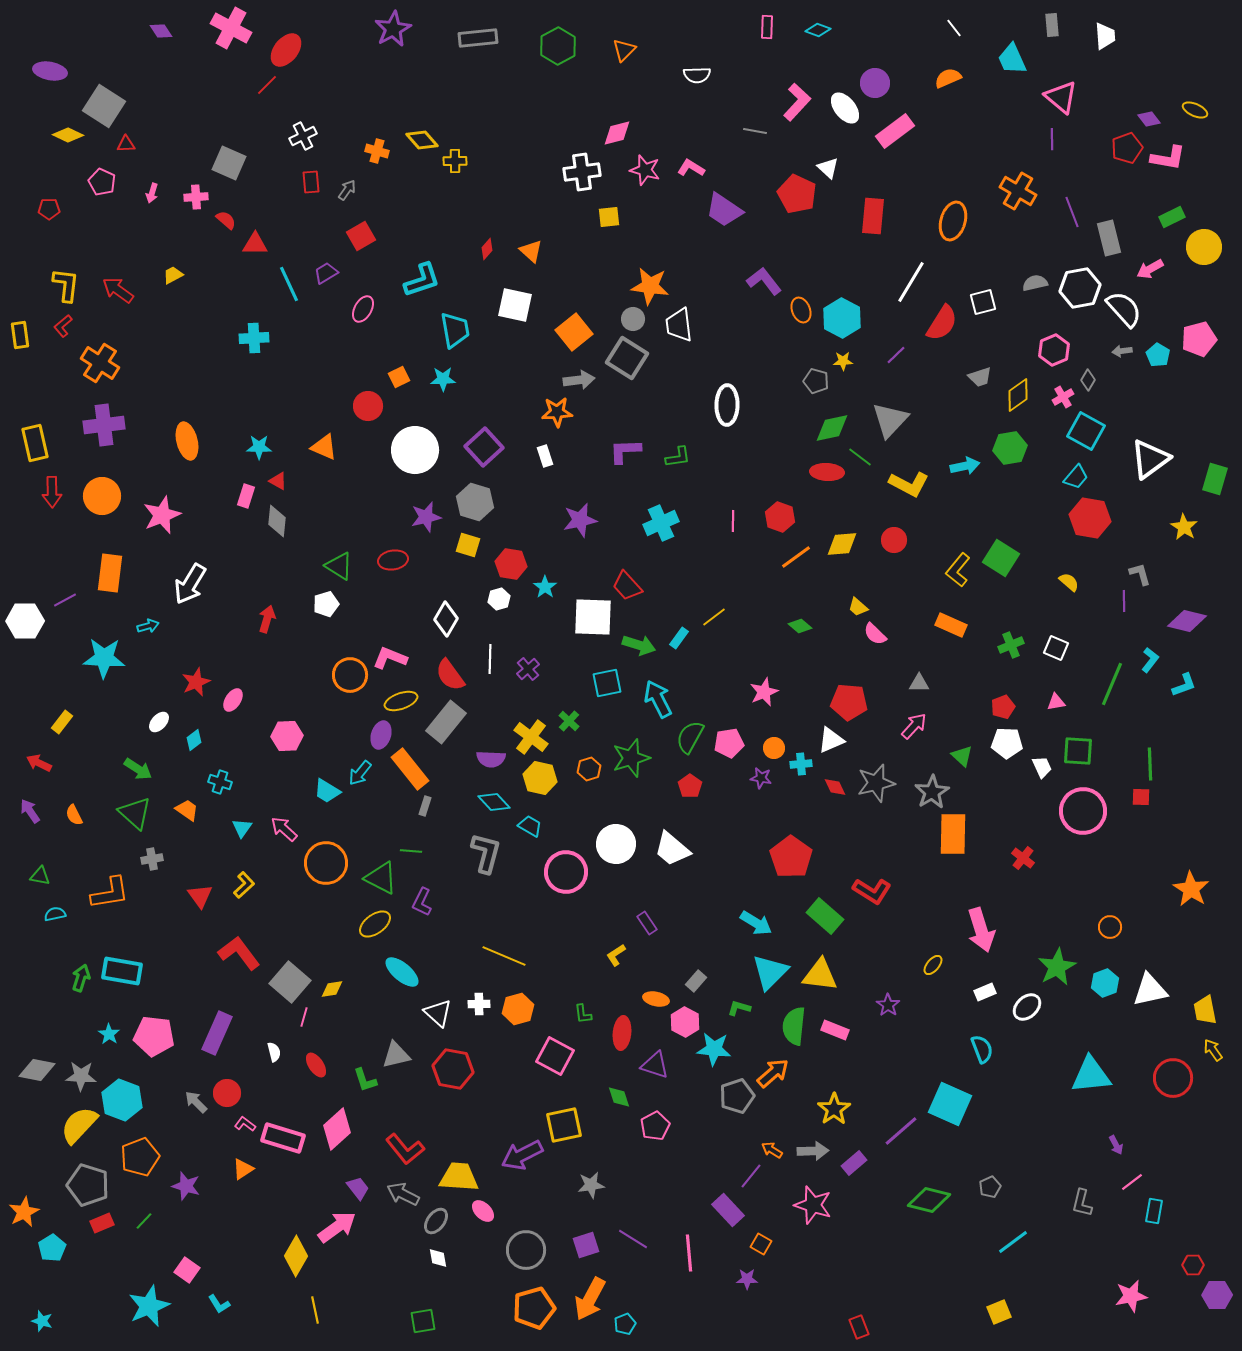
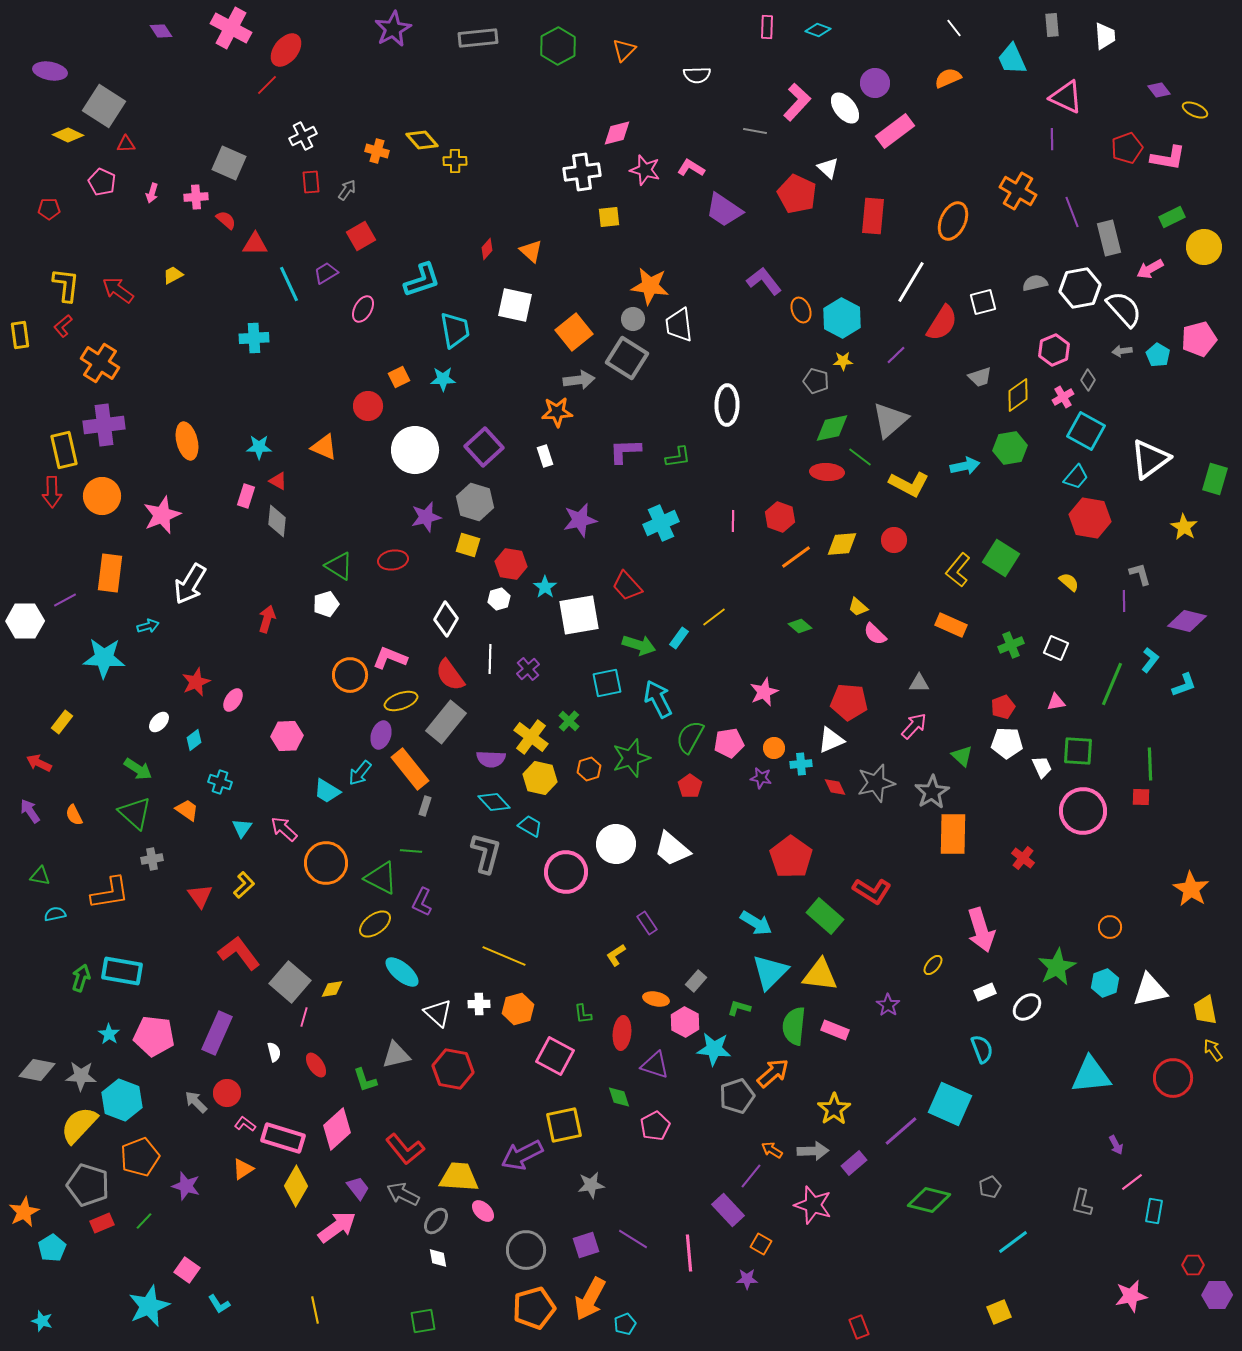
pink triangle at (1061, 97): moved 5 px right; rotated 15 degrees counterclockwise
purple diamond at (1149, 119): moved 10 px right, 29 px up
orange ellipse at (953, 221): rotated 9 degrees clockwise
gray triangle at (890, 420): rotated 6 degrees clockwise
yellow rectangle at (35, 443): moved 29 px right, 7 px down
white square at (593, 617): moved 14 px left, 2 px up; rotated 12 degrees counterclockwise
yellow diamond at (296, 1256): moved 70 px up
